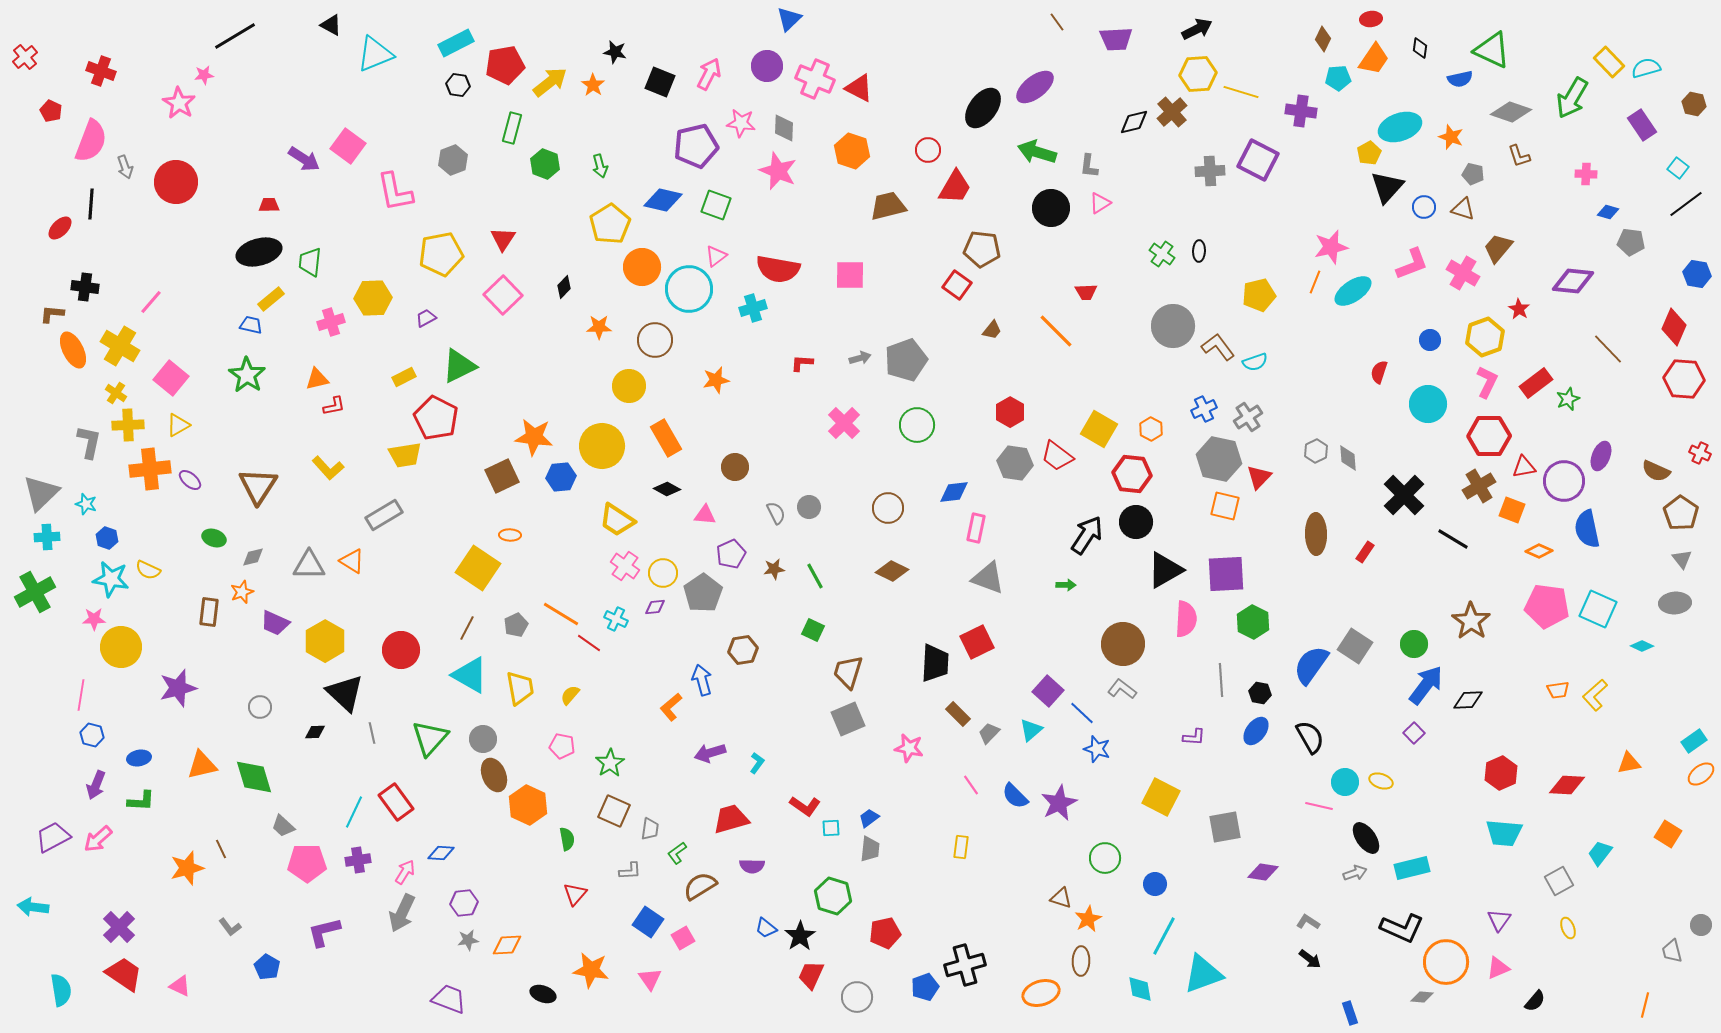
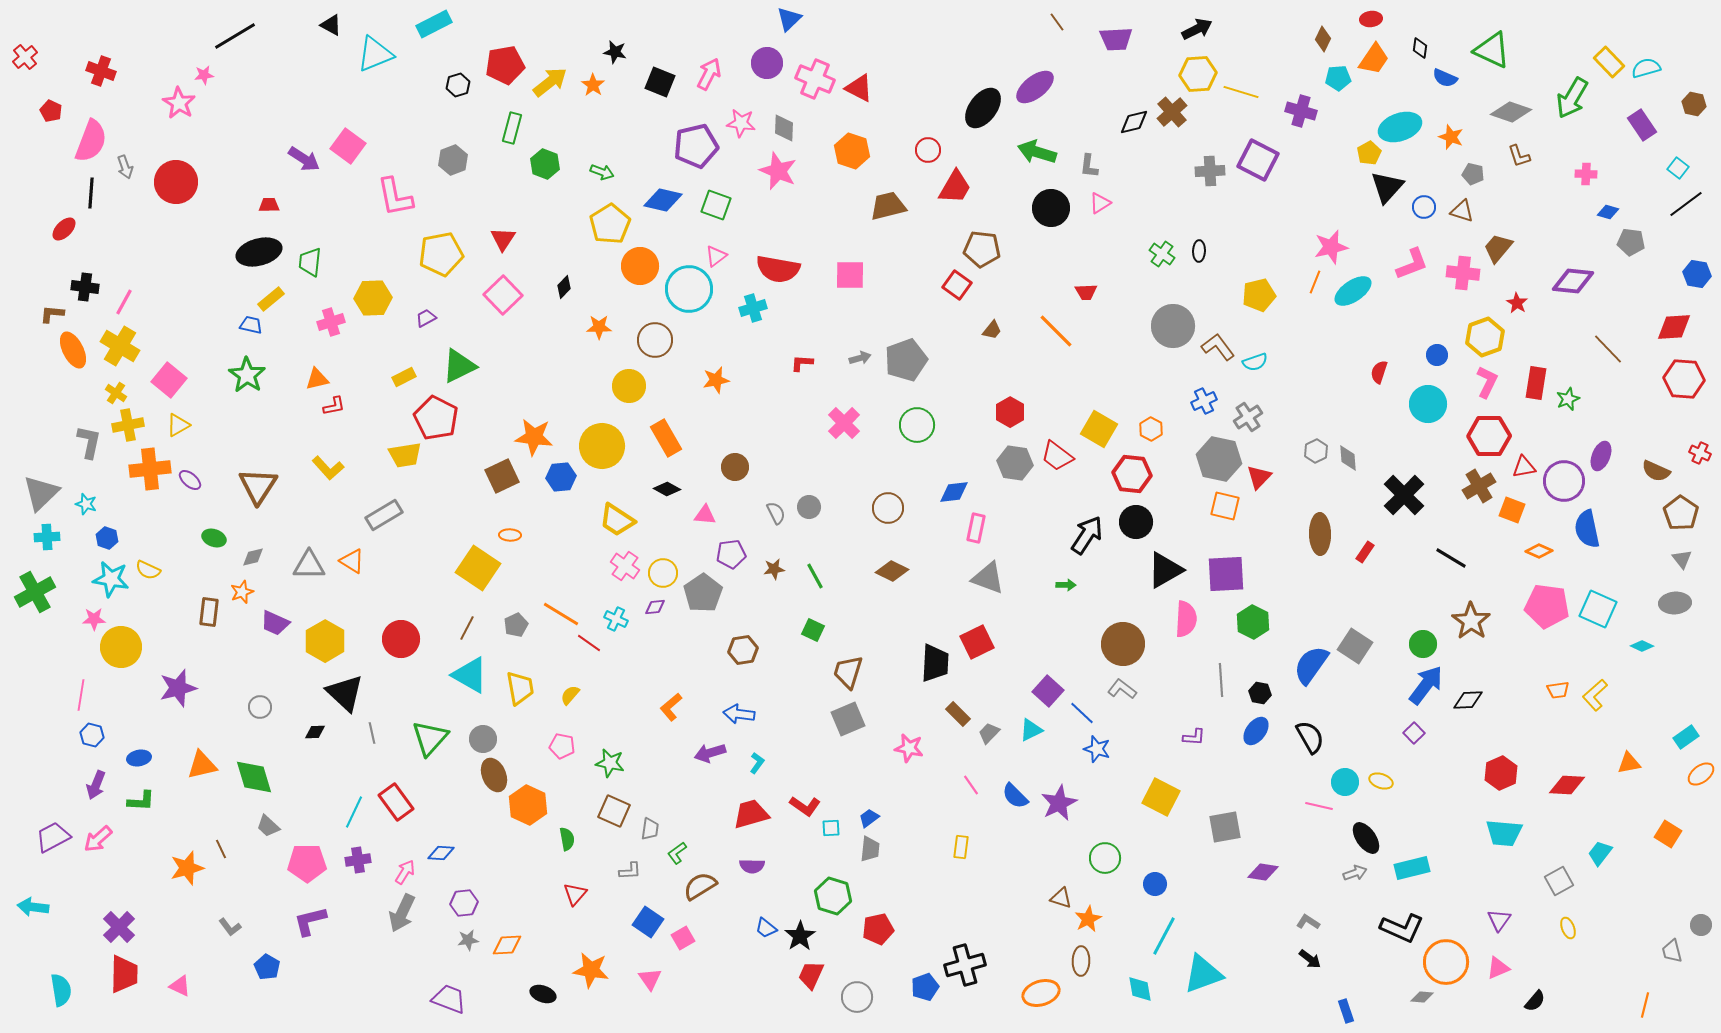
cyan rectangle at (456, 43): moved 22 px left, 19 px up
purple circle at (767, 66): moved 3 px up
blue semicircle at (1460, 79): moved 15 px left, 1 px up; rotated 35 degrees clockwise
black hexagon at (458, 85): rotated 25 degrees counterclockwise
purple cross at (1301, 111): rotated 8 degrees clockwise
green arrow at (600, 166): moved 2 px right, 6 px down; rotated 55 degrees counterclockwise
pink L-shape at (395, 192): moved 5 px down
black line at (91, 204): moved 11 px up
brown triangle at (1463, 209): moved 1 px left, 2 px down
red ellipse at (60, 228): moved 4 px right, 1 px down
orange circle at (642, 267): moved 2 px left, 1 px up
pink cross at (1463, 273): rotated 24 degrees counterclockwise
pink line at (151, 302): moved 27 px left; rotated 12 degrees counterclockwise
red star at (1519, 309): moved 2 px left, 6 px up
red diamond at (1674, 327): rotated 63 degrees clockwise
blue circle at (1430, 340): moved 7 px right, 15 px down
pink square at (171, 378): moved 2 px left, 2 px down
red rectangle at (1536, 383): rotated 44 degrees counterclockwise
blue cross at (1204, 409): moved 8 px up
yellow cross at (128, 425): rotated 8 degrees counterclockwise
brown ellipse at (1316, 534): moved 4 px right
black line at (1453, 539): moved 2 px left, 19 px down
purple pentagon at (731, 554): rotated 16 degrees clockwise
green circle at (1414, 644): moved 9 px right
red circle at (401, 650): moved 11 px up
blue arrow at (702, 680): moved 37 px right, 34 px down; rotated 68 degrees counterclockwise
cyan triangle at (1031, 730): rotated 15 degrees clockwise
cyan rectangle at (1694, 741): moved 8 px left, 4 px up
green star at (610, 763): rotated 28 degrees counterclockwise
red trapezoid at (731, 819): moved 20 px right, 5 px up
gray trapezoid at (283, 826): moved 15 px left
purple L-shape at (324, 932): moved 14 px left, 11 px up
red pentagon at (885, 933): moved 7 px left, 4 px up
red trapezoid at (124, 974): rotated 57 degrees clockwise
blue rectangle at (1350, 1013): moved 4 px left, 2 px up
